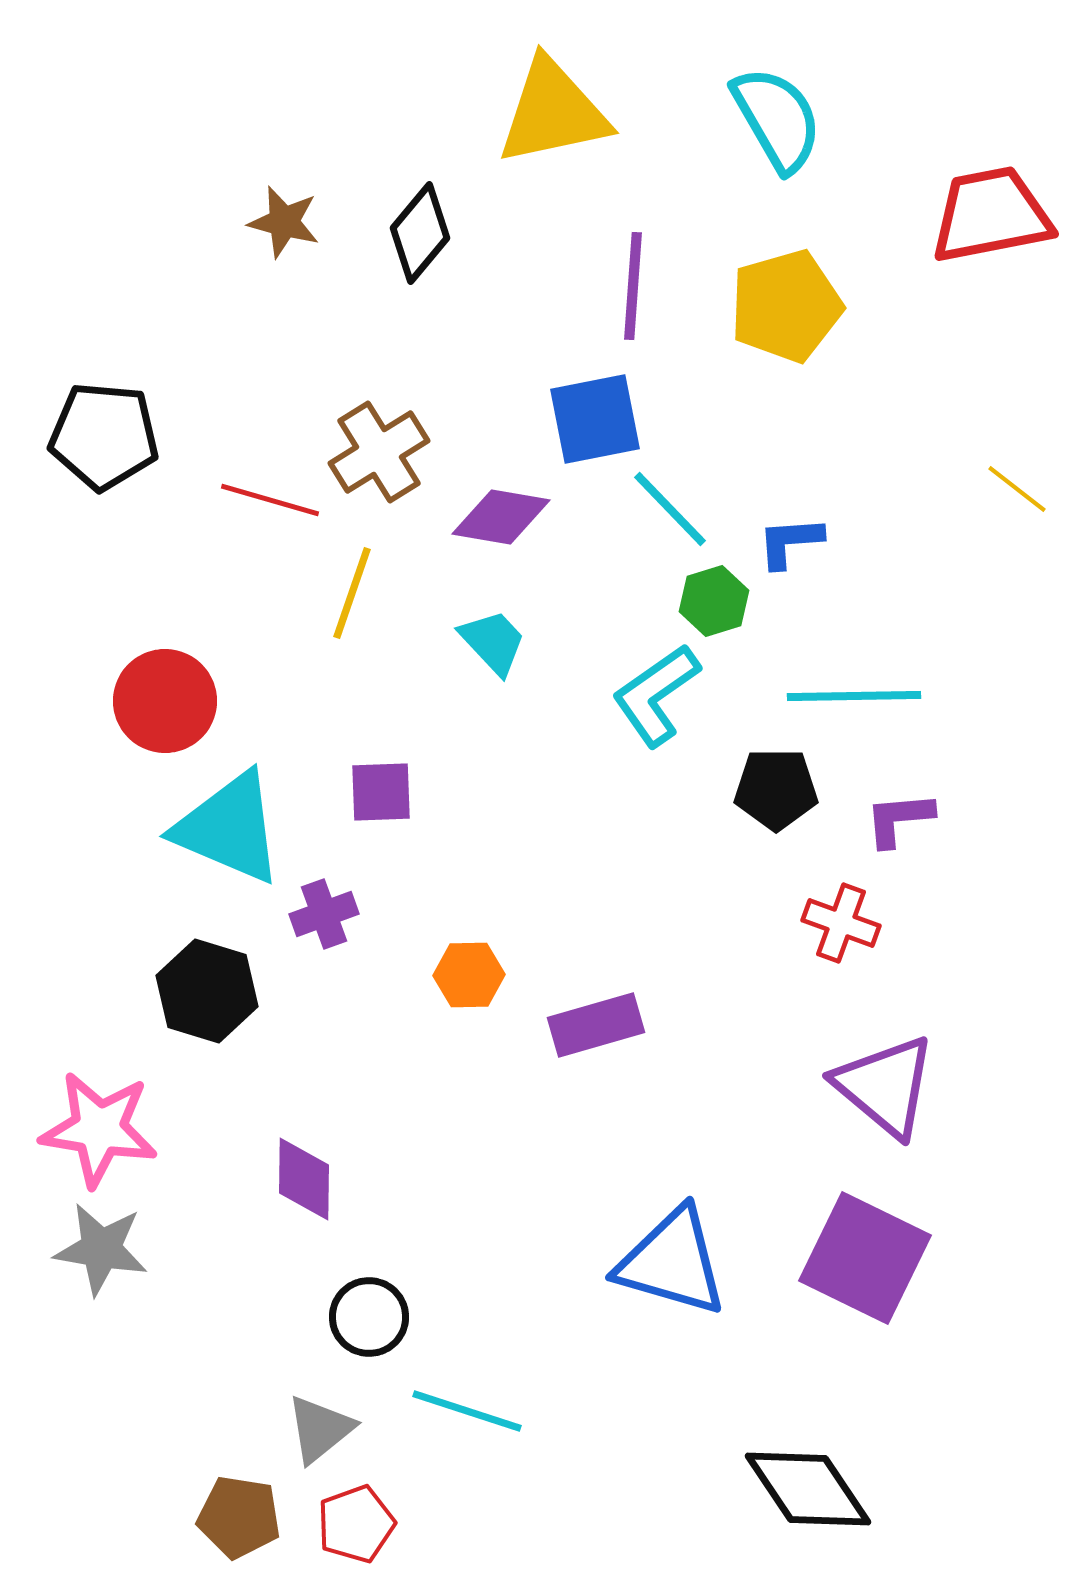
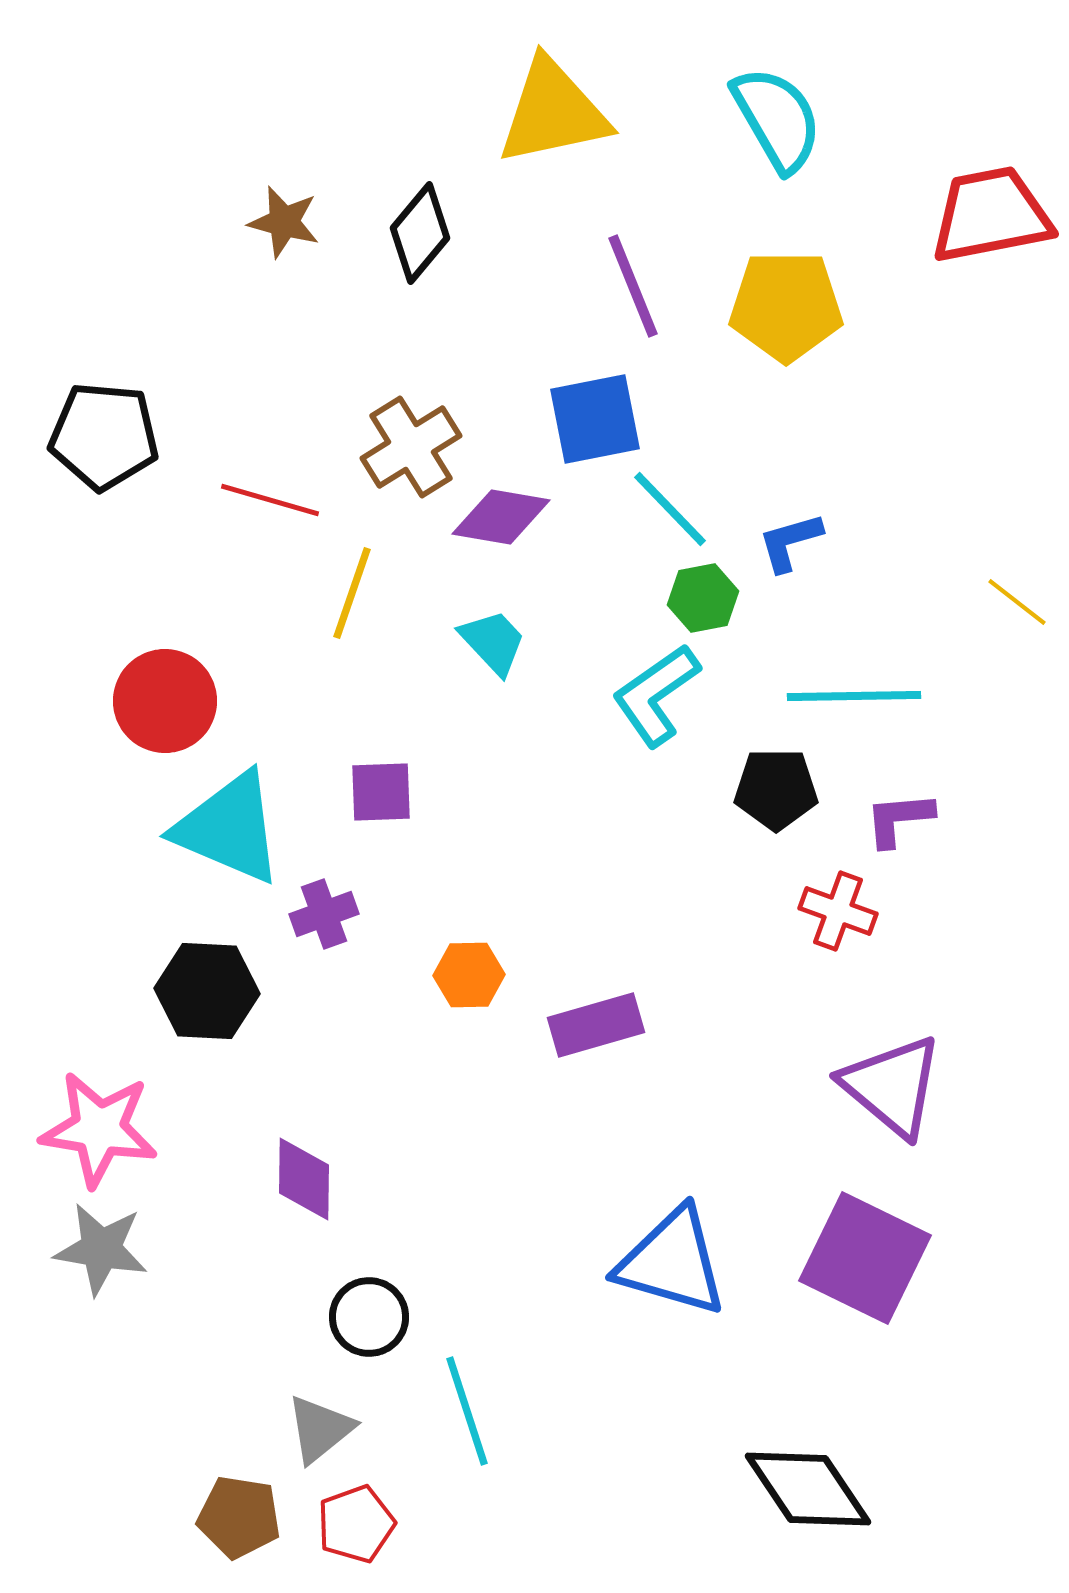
purple line at (633, 286): rotated 26 degrees counterclockwise
yellow pentagon at (786, 306): rotated 16 degrees clockwise
brown cross at (379, 452): moved 32 px right, 5 px up
yellow line at (1017, 489): moved 113 px down
blue L-shape at (790, 542): rotated 12 degrees counterclockwise
green hexagon at (714, 601): moved 11 px left, 3 px up; rotated 6 degrees clockwise
red cross at (841, 923): moved 3 px left, 12 px up
black hexagon at (207, 991): rotated 14 degrees counterclockwise
purple triangle at (885, 1086): moved 7 px right
cyan line at (467, 1411): rotated 54 degrees clockwise
